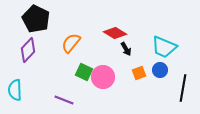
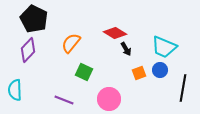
black pentagon: moved 2 px left
pink circle: moved 6 px right, 22 px down
